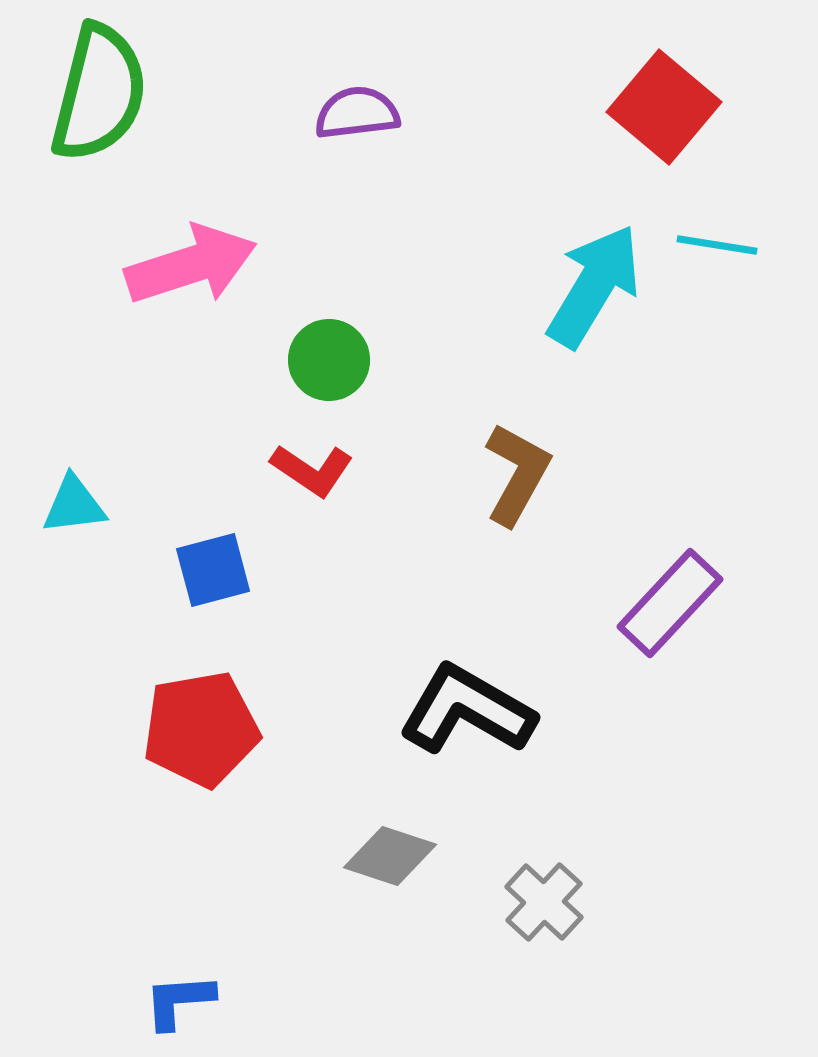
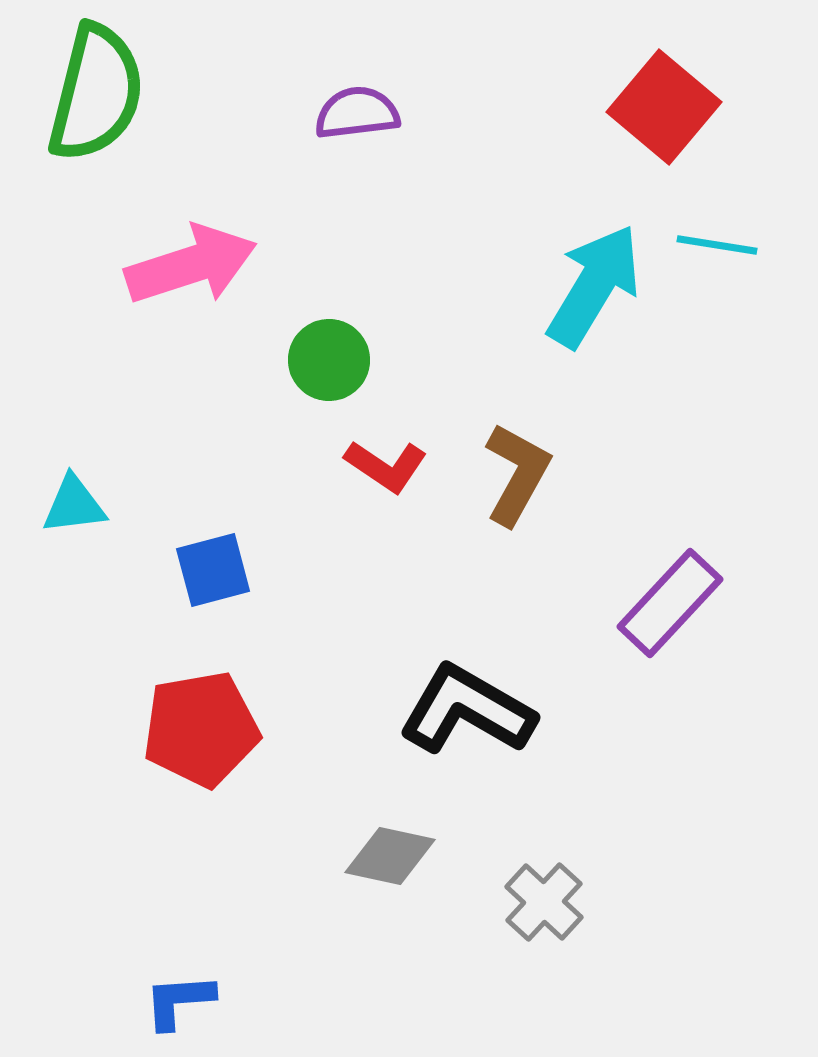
green semicircle: moved 3 px left
red L-shape: moved 74 px right, 4 px up
gray diamond: rotated 6 degrees counterclockwise
